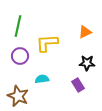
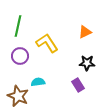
yellow L-shape: rotated 60 degrees clockwise
cyan semicircle: moved 4 px left, 3 px down
